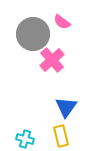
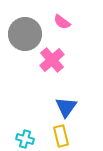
gray circle: moved 8 px left
